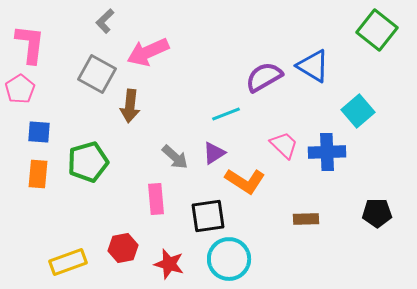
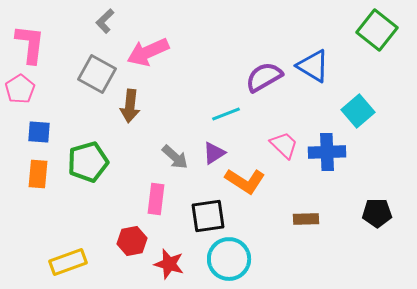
pink rectangle: rotated 12 degrees clockwise
red hexagon: moved 9 px right, 7 px up
